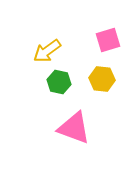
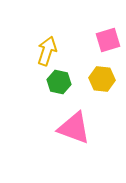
yellow arrow: rotated 144 degrees clockwise
